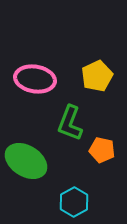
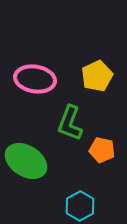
cyan hexagon: moved 6 px right, 4 px down
